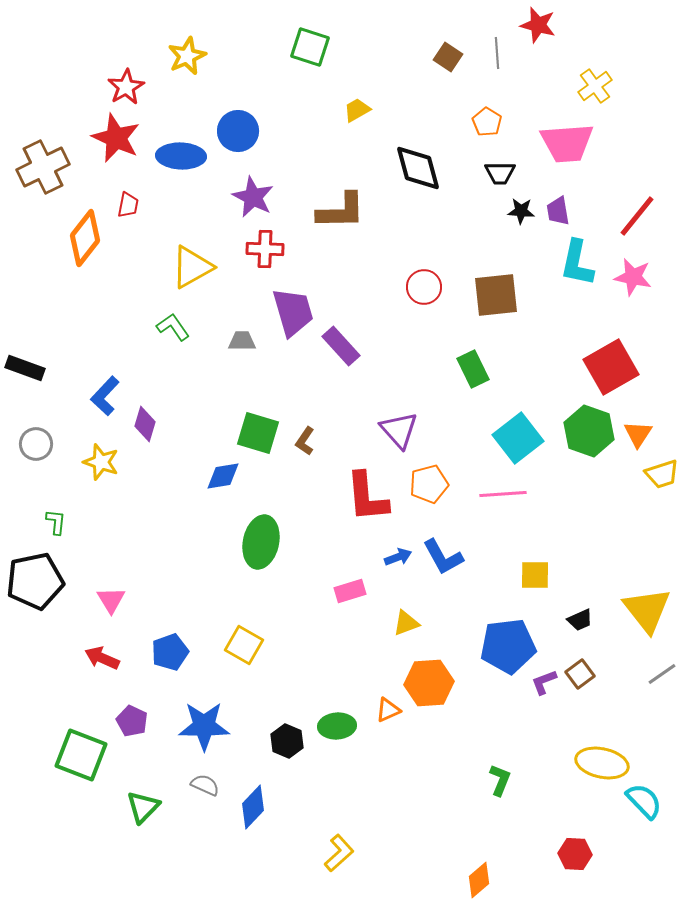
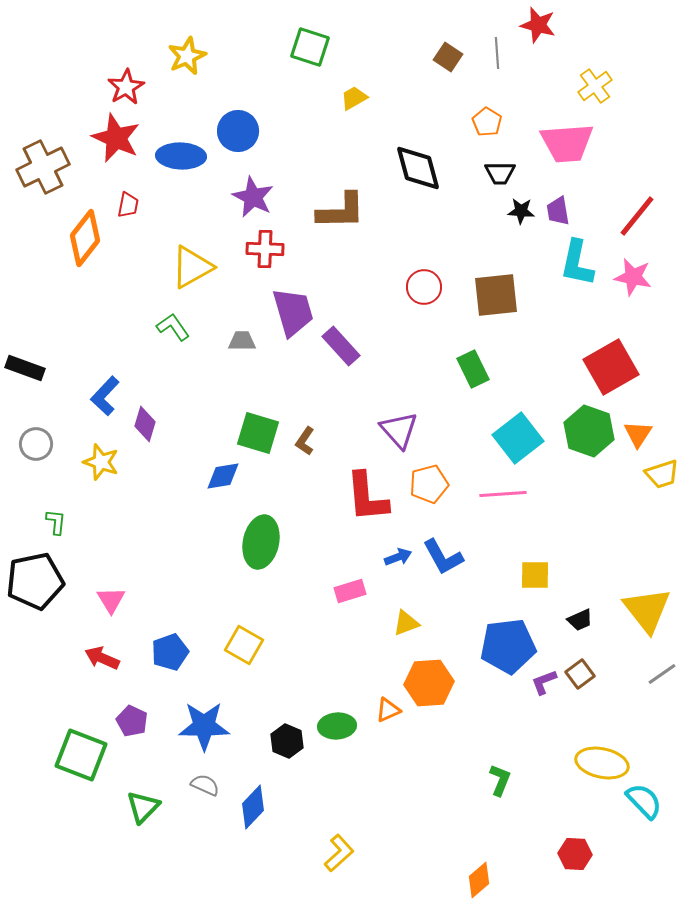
yellow trapezoid at (357, 110): moved 3 px left, 12 px up
